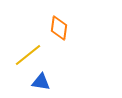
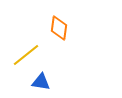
yellow line: moved 2 px left
